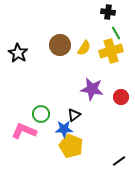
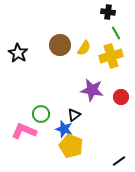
yellow cross: moved 5 px down
purple star: moved 1 px down
blue star: rotated 18 degrees clockwise
